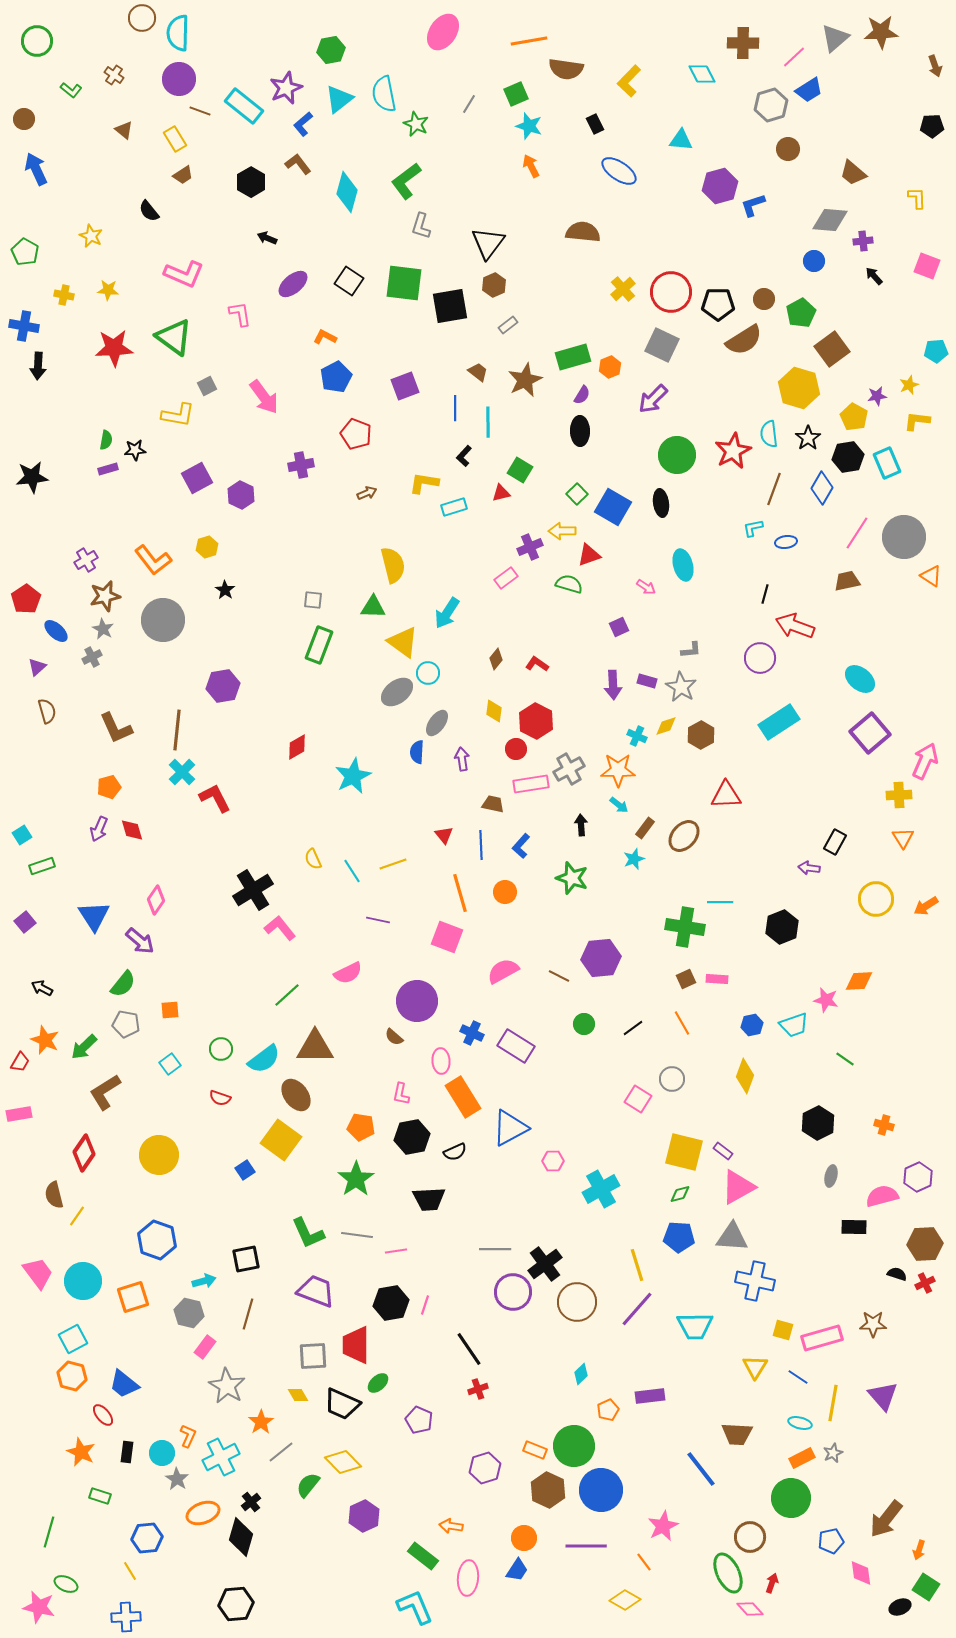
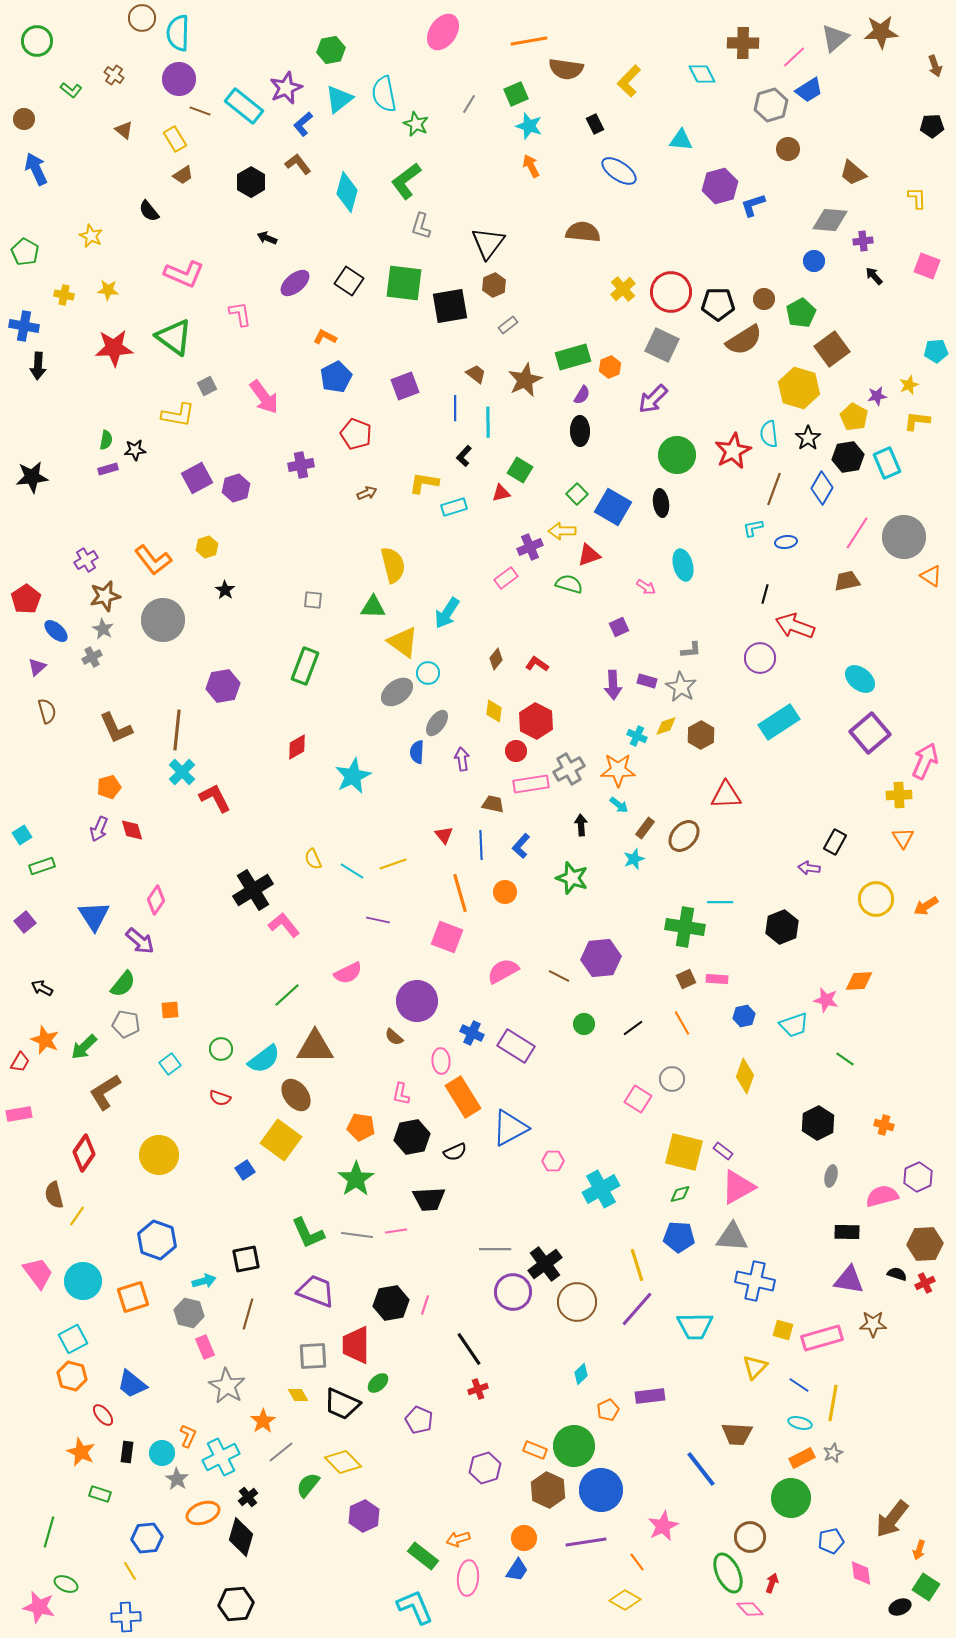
purple ellipse at (293, 284): moved 2 px right, 1 px up
brown trapezoid at (478, 372): moved 2 px left, 2 px down
purple hexagon at (241, 495): moved 5 px left, 7 px up; rotated 16 degrees clockwise
green rectangle at (319, 645): moved 14 px left, 21 px down
red circle at (516, 749): moved 2 px down
cyan line at (352, 871): rotated 25 degrees counterclockwise
pink L-shape at (280, 928): moved 4 px right, 3 px up
blue hexagon at (752, 1025): moved 8 px left, 9 px up
black rectangle at (854, 1227): moved 7 px left, 5 px down
pink line at (396, 1251): moved 20 px up
pink rectangle at (205, 1347): rotated 60 degrees counterclockwise
yellow triangle at (755, 1367): rotated 12 degrees clockwise
blue line at (798, 1377): moved 1 px right, 8 px down
blue trapezoid at (124, 1384): moved 8 px right
purple triangle at (883, 1396): moved 34 px left, 116 px up; rotated 40 degrees counterclockwise
orange star at (261, 1422): moved 2 px right, 1 px up
green rectangle at (100, 1496): moved 2 px up
black cross at (251, 1502): moved 3 px left, 5 px up
brown arrow at (886, 1519): moved 6 px right
orange arrow at (451, 1526): moved 7 px right, 13 px down; rotated 25 degrees counterclockwise
purple line at (586, 1546): moved 4 px up; rotated 9 degrees counterclockwise
orange line at (644, 1562): moved 7 px left
